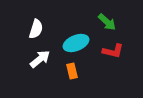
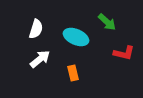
cyan ellipse: moved 6 px up; rotated 45 degrees clockwise
red L-shape: moved 11 px right, 2 px down
orange rectangle: moved 1 px right, 2 px down
